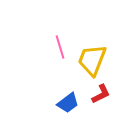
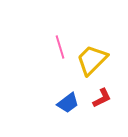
yellow trapezoid: rotated 24 degrees clockwise
red L-shape: moved 1 px right, 4 px down
